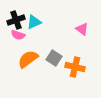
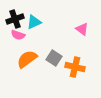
black cross: moved 1 px left, 1 px up
orange semicircle: moved 1 px left
